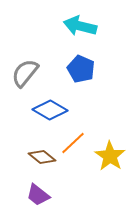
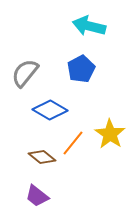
cyan arrow: moved 9 px right
blue pentagon: rotated 20 degrees clockwise
orange line: rotated 8 degrees counterclockwise
yellow star: moved 22 px up
purple trapezoid: moved 1 px left, 1 px down
